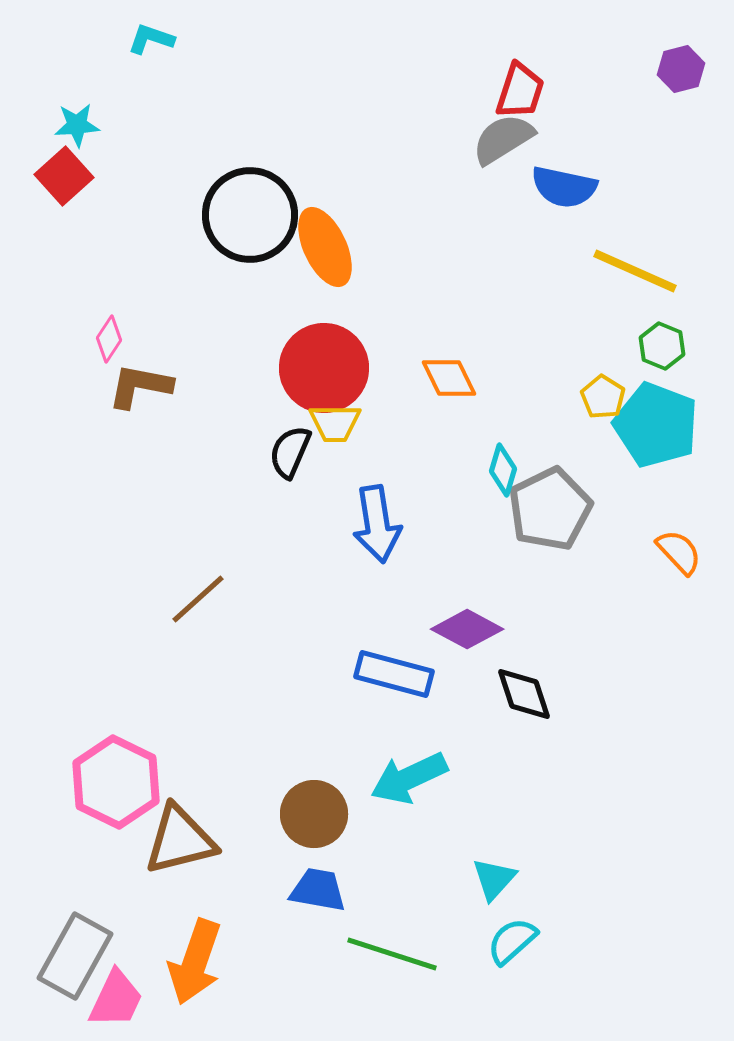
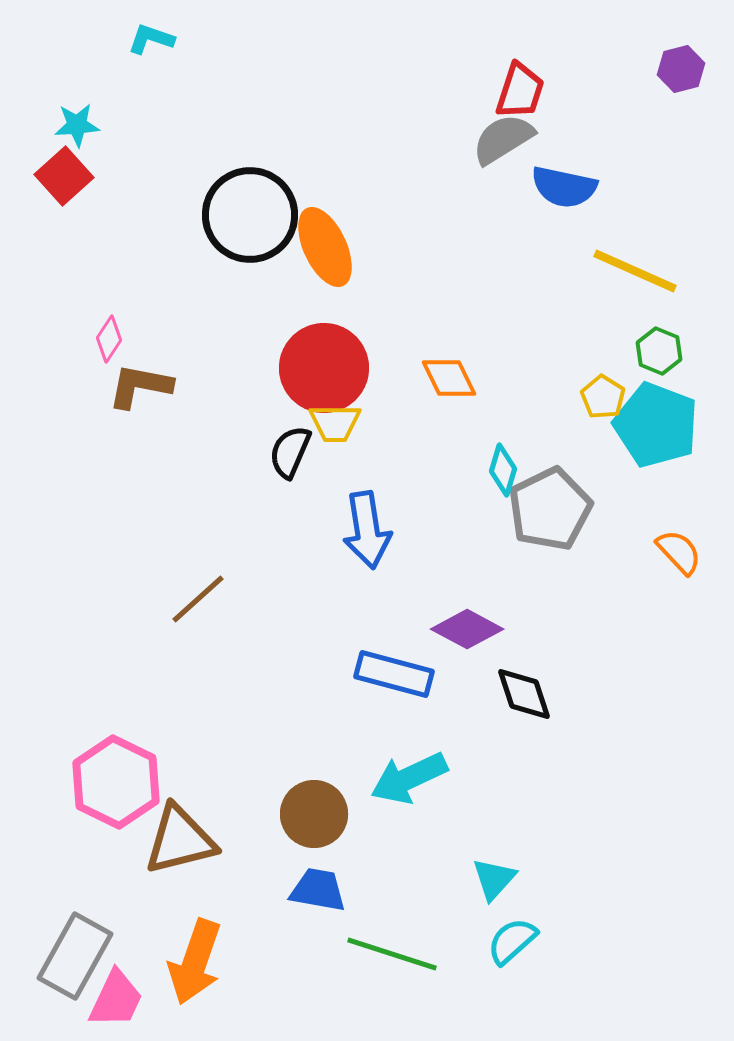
green hexagon: moved 3 px left, 5 px down
blue arrow: moved 10 px left, 6 px down
